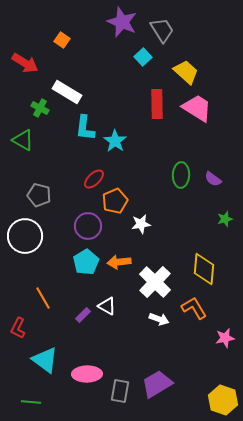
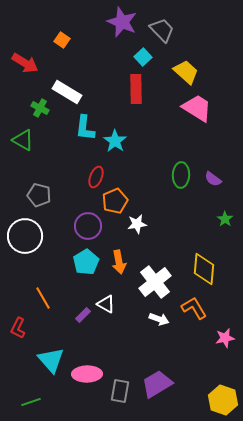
gray trapezoid: rotated 12 degrees counterclockwise
red rectangle: moved 21 px left, 15 px up
red ellipse: moved 2 px right, 2 px up; rotated 25 degrees counterclockwise
green star: rotated 21 degrees counterclockwise
white star: moved 4 px left
orange arrow: rotated 95 degrees counterclockwise
white cross: rotated 8 degrees clockwise
white triangle: moved 1 px left, 2 px up
cyan triangle: moved 6 px right; rotated 12 degrees clockwise
green line: rotated 24 degrees counterclockwise
